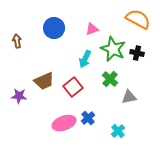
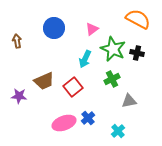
pink triangle: rotated 16 degrees counterclockwise
green cross: moved 2 px right; rotated 21 degrees clockwise
gray triangle: moved 4 px down
